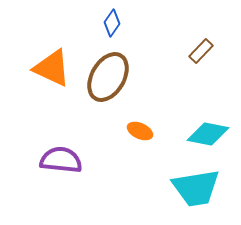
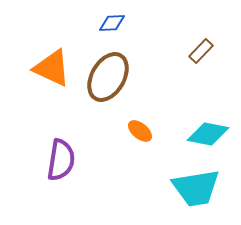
blue diamond: rotated 52 degrees clockwise
orange ellipse: rotated 15 degrees clockwise
purple semicircle: rotated 93 degrees clockwise
